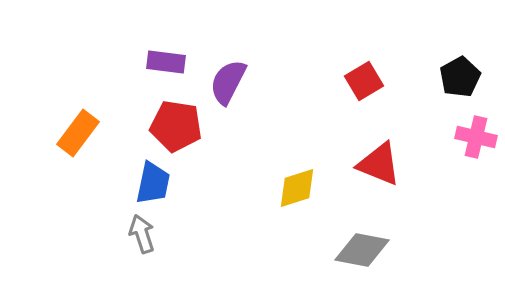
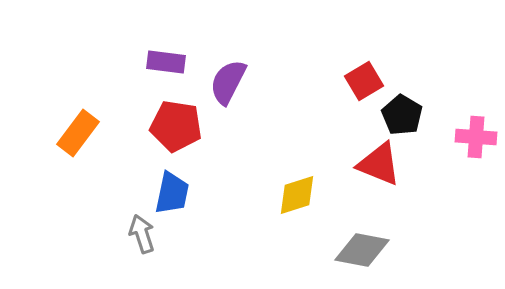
black pentagon: moved 58 px left, 38 px down; rotated 12 degrees counterclockwise
pink cross: rotated 9 degrees counterclockwise
blue trapezoid: moved 19 px right, 10 px down
yellow diamond: moved 7 px down
